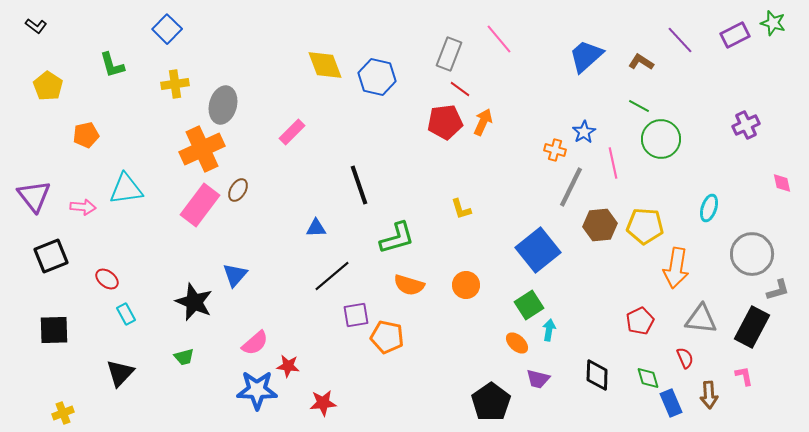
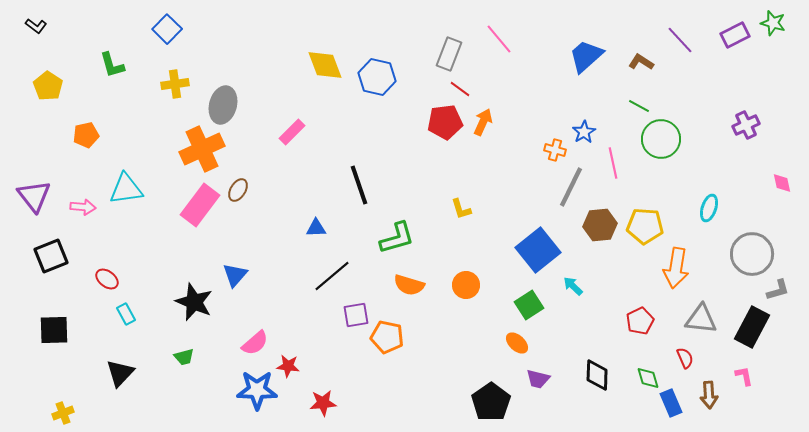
cyan arrow at (549, 330): moved 24 px right, 44 px up; rotated 55 degrees counterclockwise
